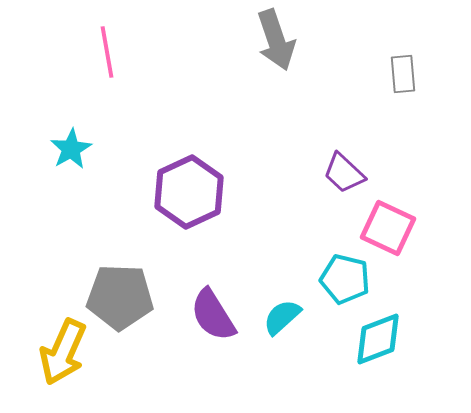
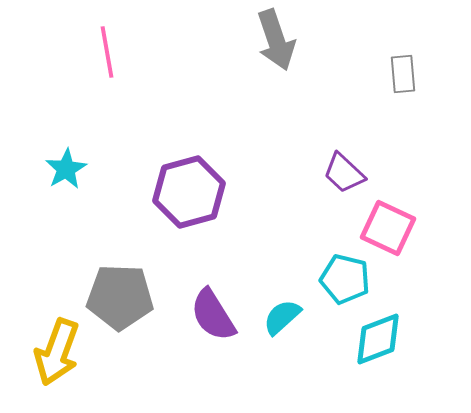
cyan star: moved 5 px left, 20 px down
purple hexagon: rotated 10 degrees clockwise
yellow arrow: moved 6 px left; rotated 4 degrees counterclockwise
